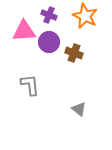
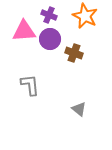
purple circle: moved 1 px right, 3 px up
